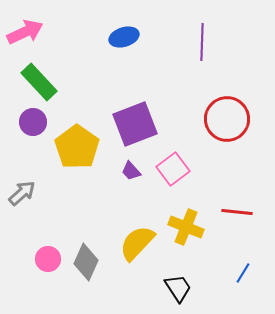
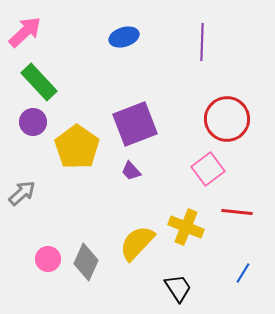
pink arrow: rotated 18 degrees counterclockwise
pink square: moved 35 px right
